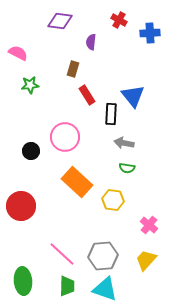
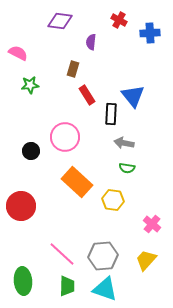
pink cross: moved 3 px right, 1 px up
